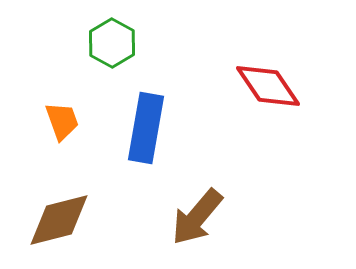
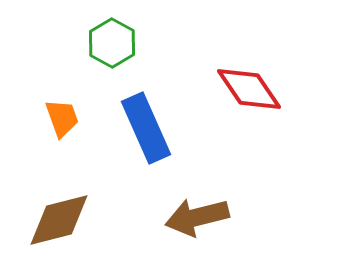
red diamond: moved 19 px left, 3 px down
orange trapezoid: moved 3 px up
blue rectangle: rotated 34 degrees counterclockwise
brown arrow: rotated 36 degrees clockwise
